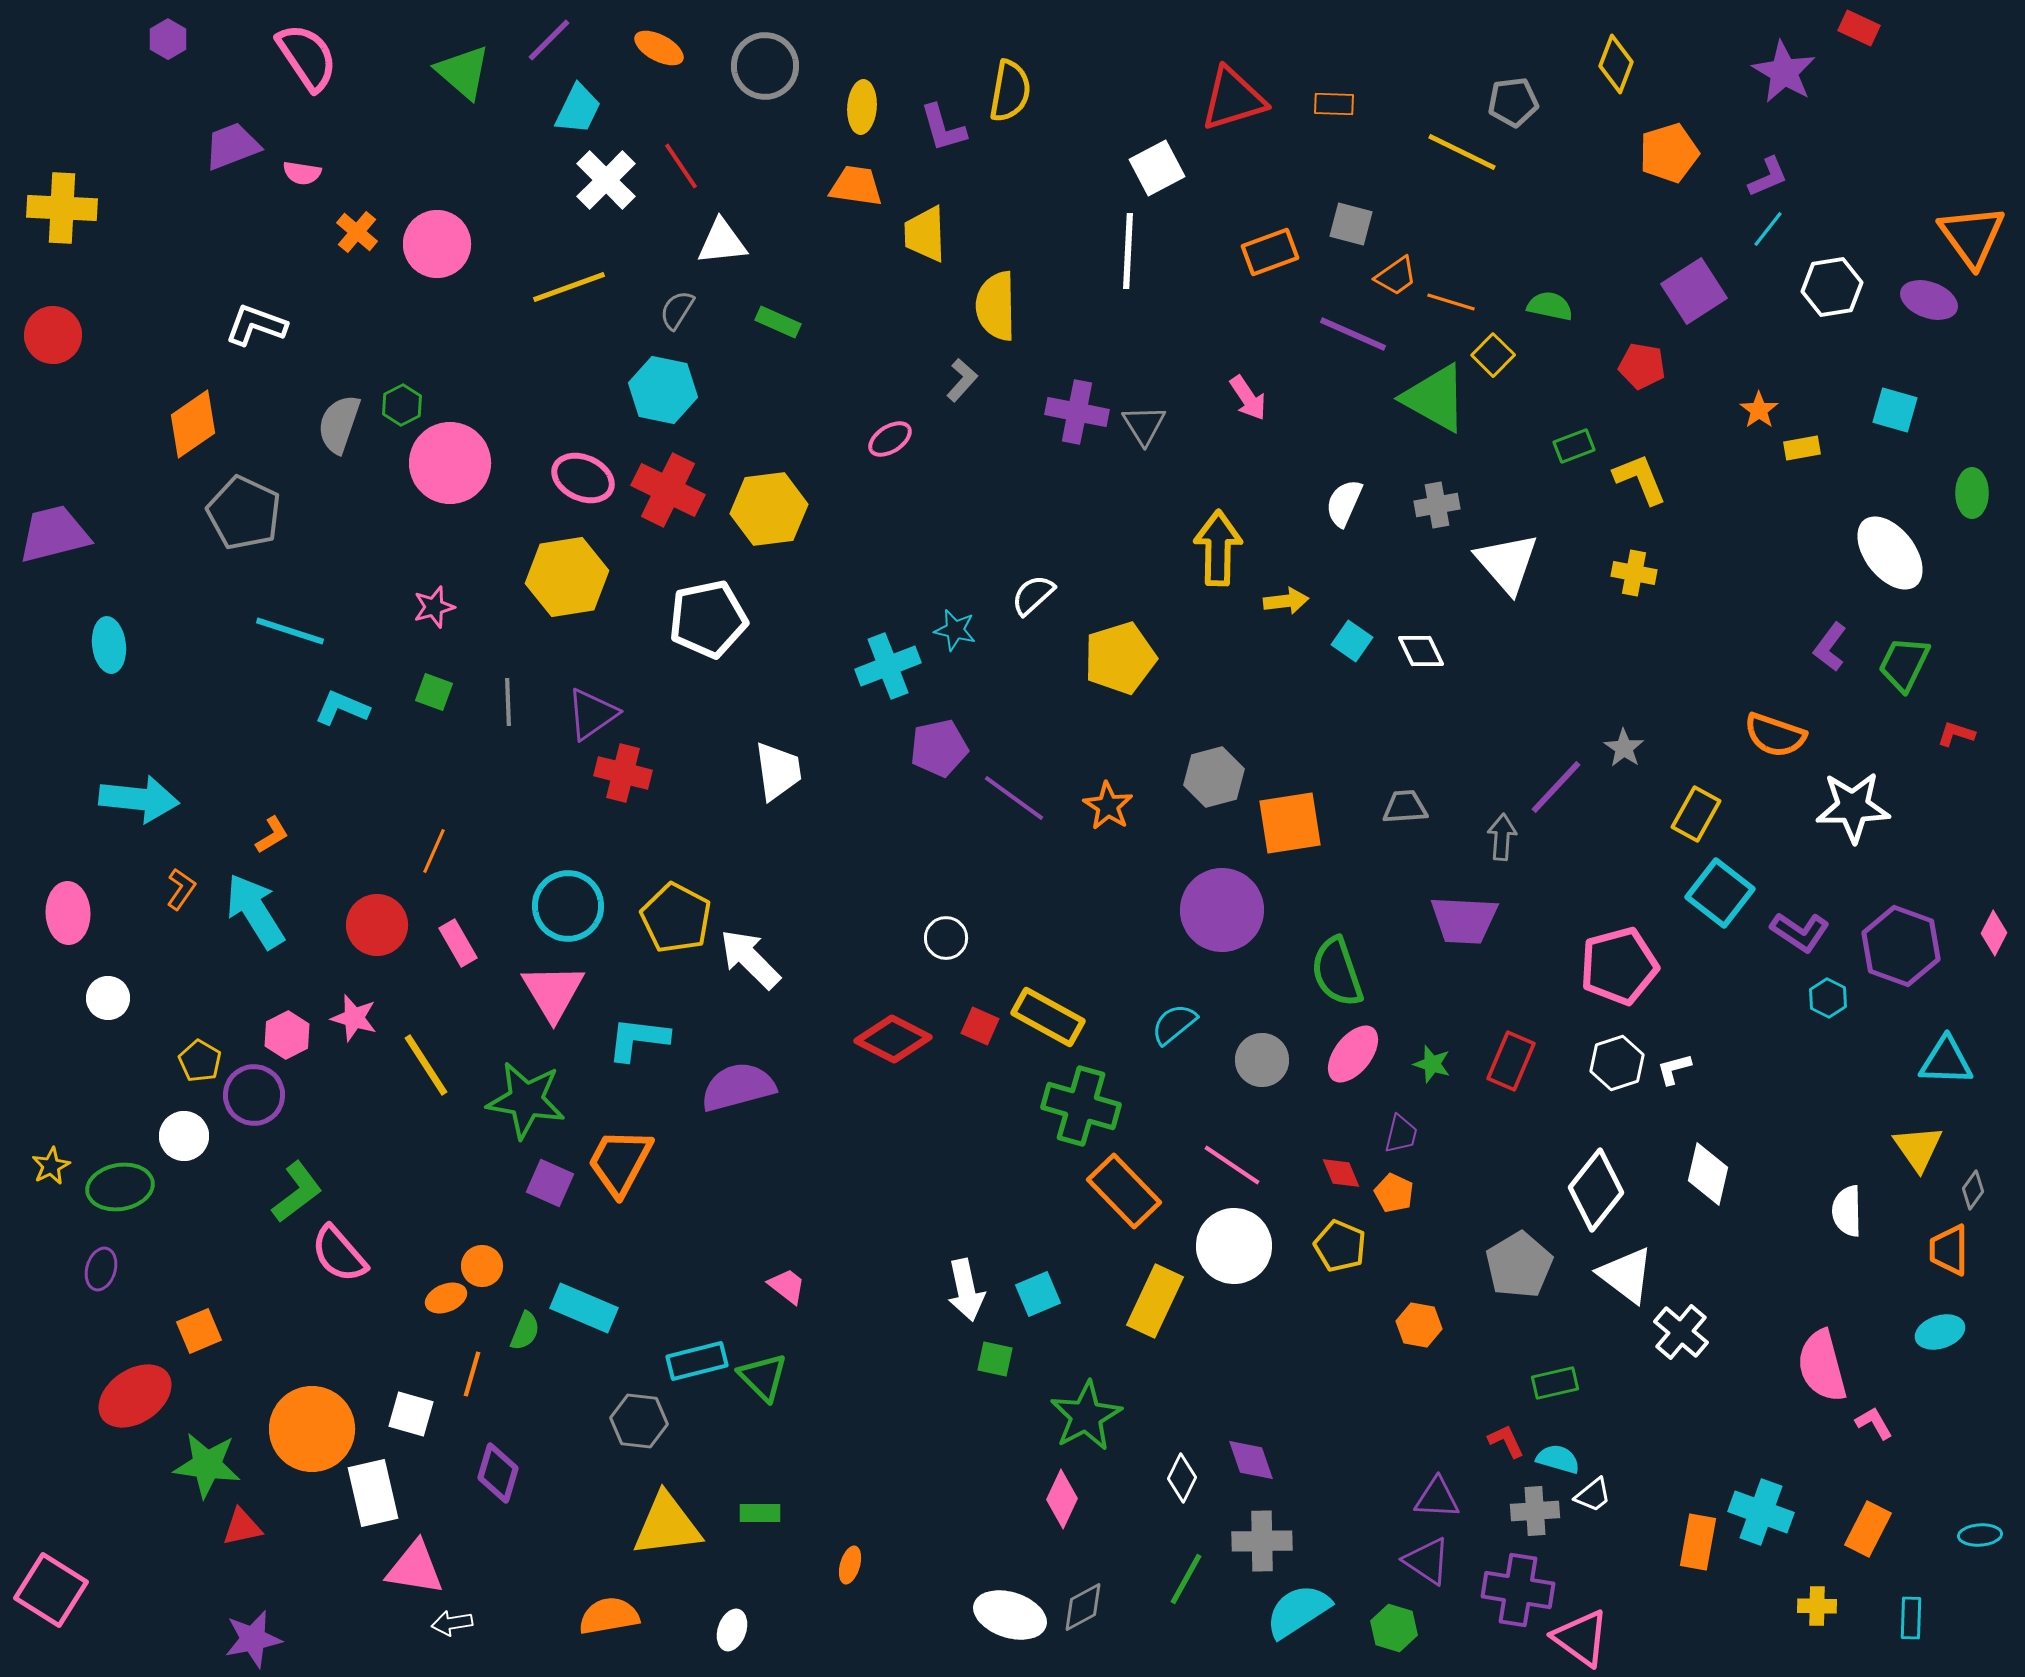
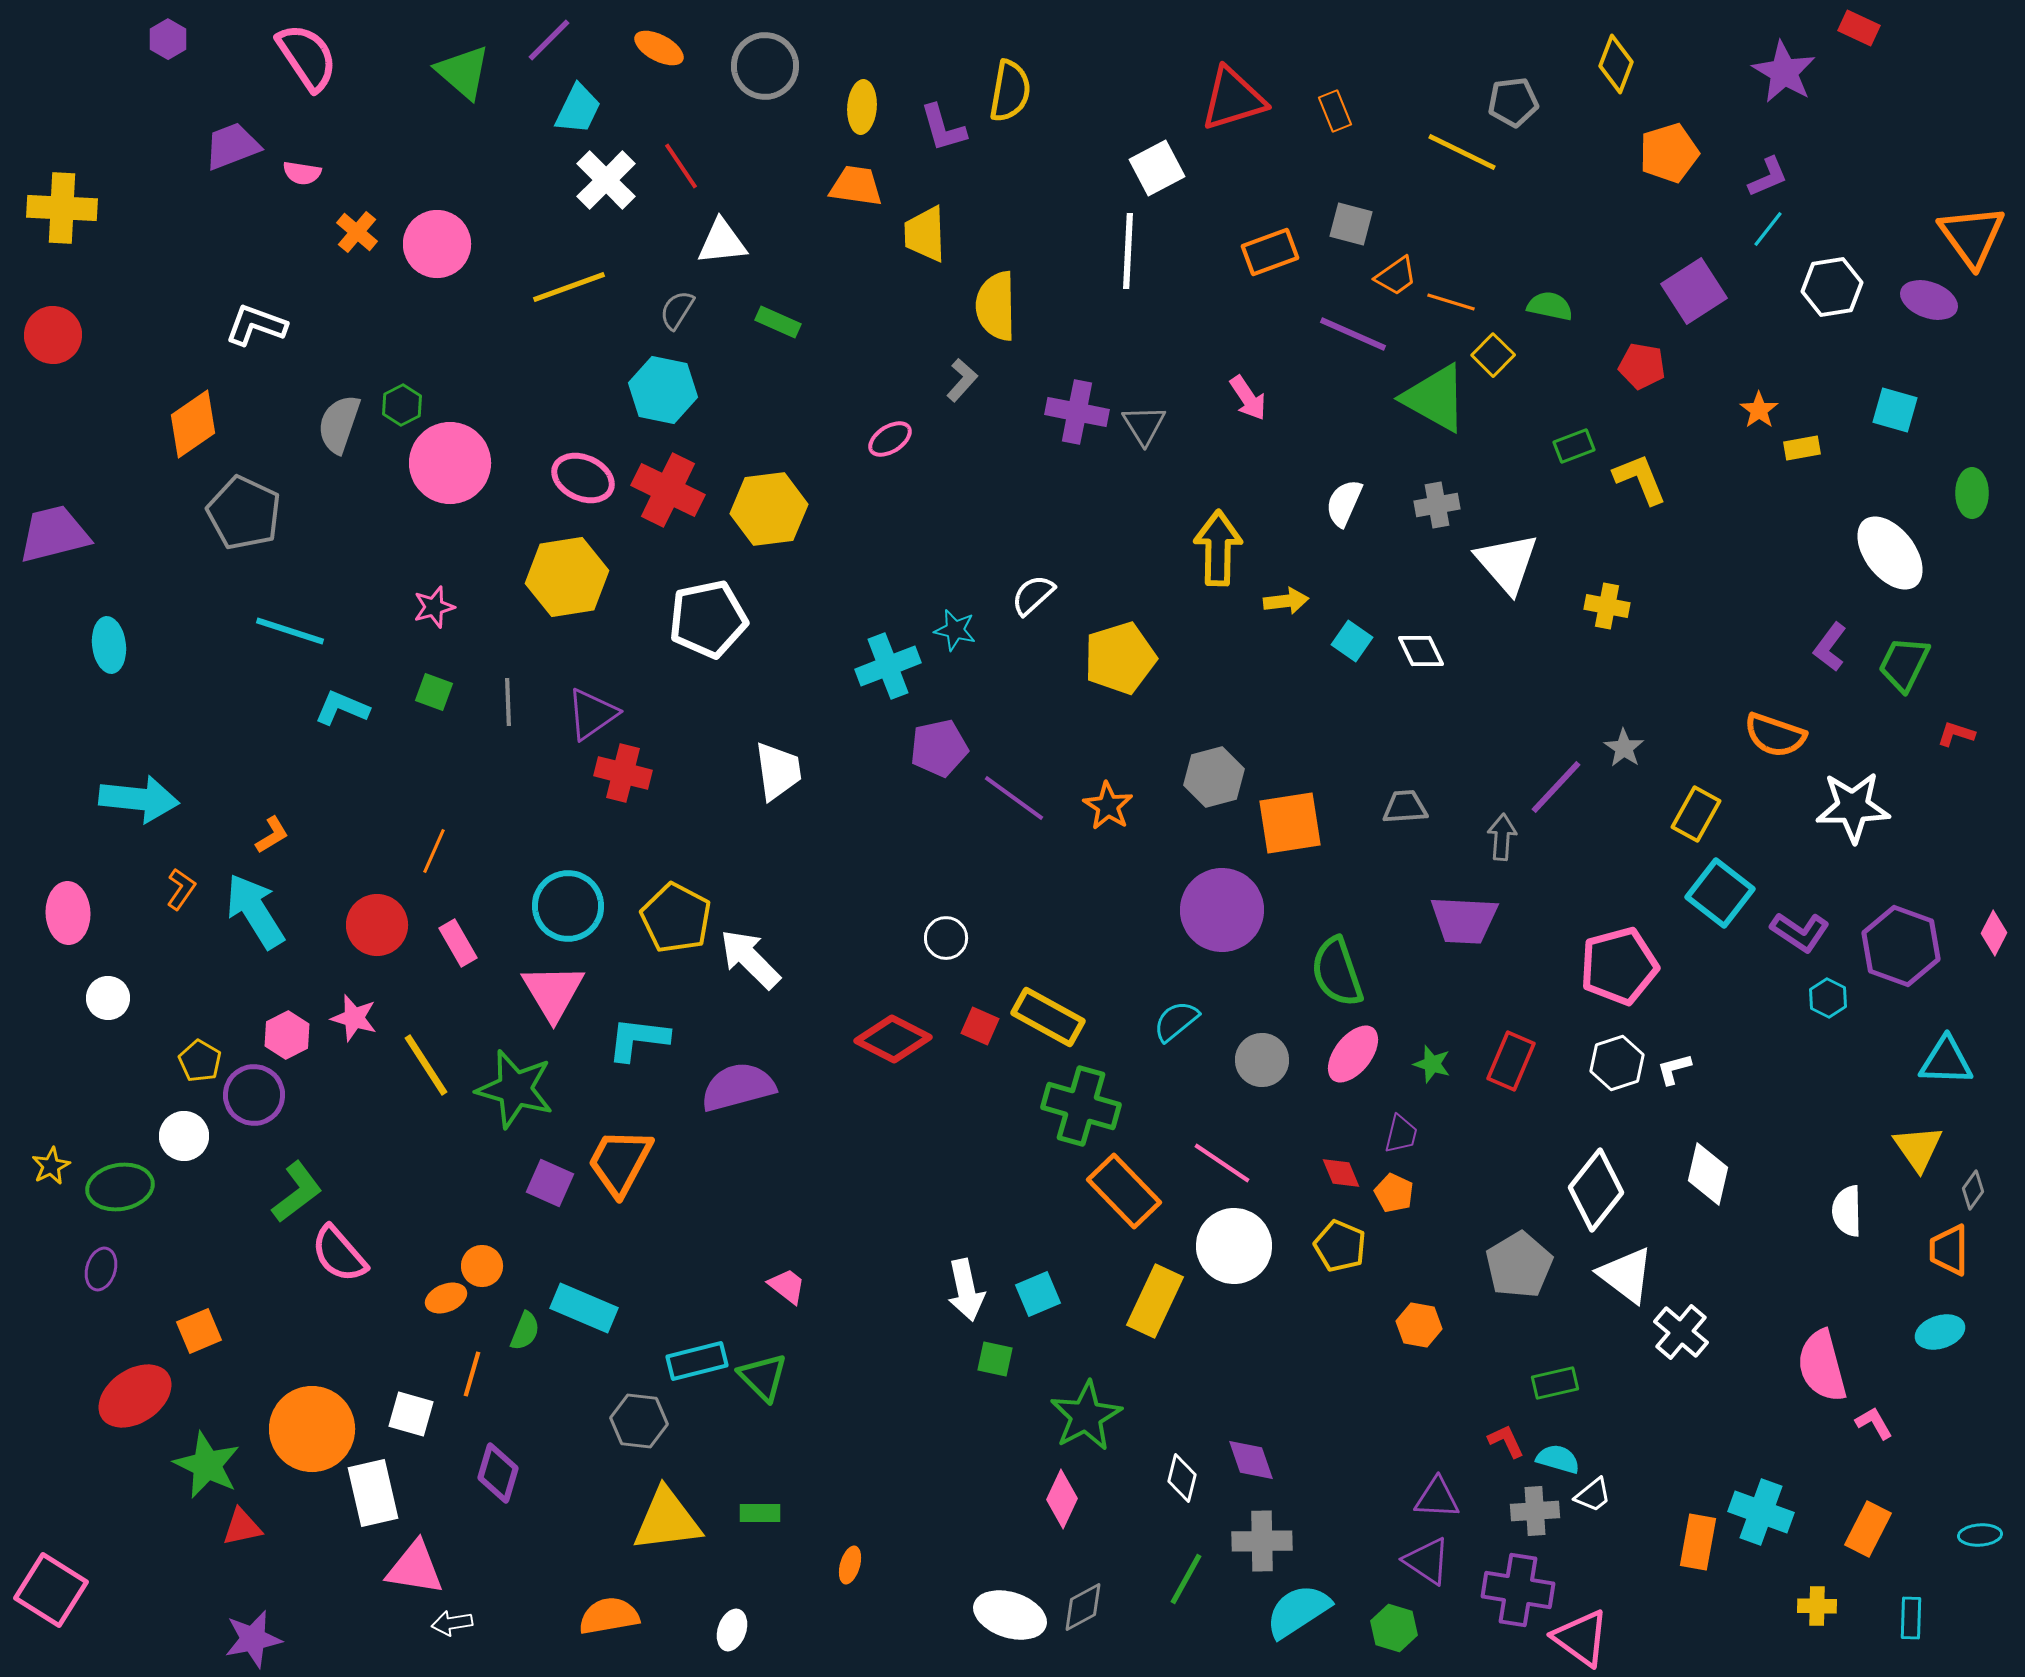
orange rectangle at (1334, 104): moved 1 px right, 7 px down; rotated 66 degrees clockwise
yellow cross at (1634, 573): moved 27 px left, 33 px down
cyan semicircle at (1174, 1024): moved 2 px right, 3 px up
green star at (526, 1100): moved 11 px left, 11 px up; rotated 6 degrees clockwise
pink line at (1232, 1165): moved 10 px left, 2 px up
green star at (207, 1465): rotated 18 degrees clockwise
white diamond at (1182, 1478): rotated 12 degrees counterclockwise
yellow triangle at (667, 1525): moved 5 px up
